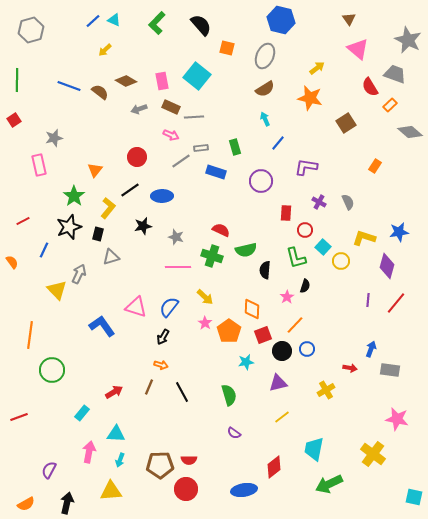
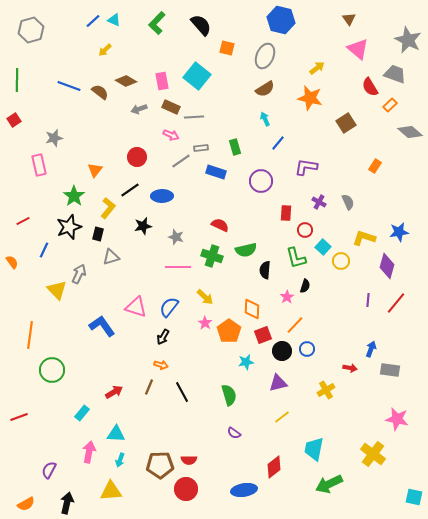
red semicircle at (221, 230): moved 1 px left, 5 px up
